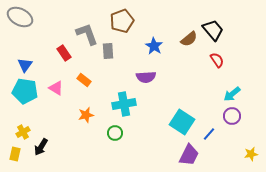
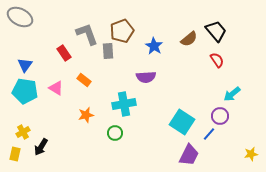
brown pentagon: moved 10 px down
black trapezoid: moved 3 px right, 1 px down
purple circle: moved 12 px left
